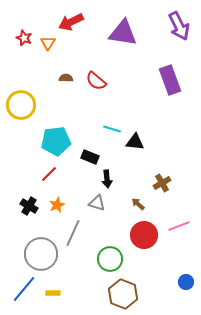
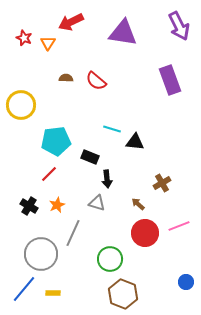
red circle: moved 1 px right, 2 px up
